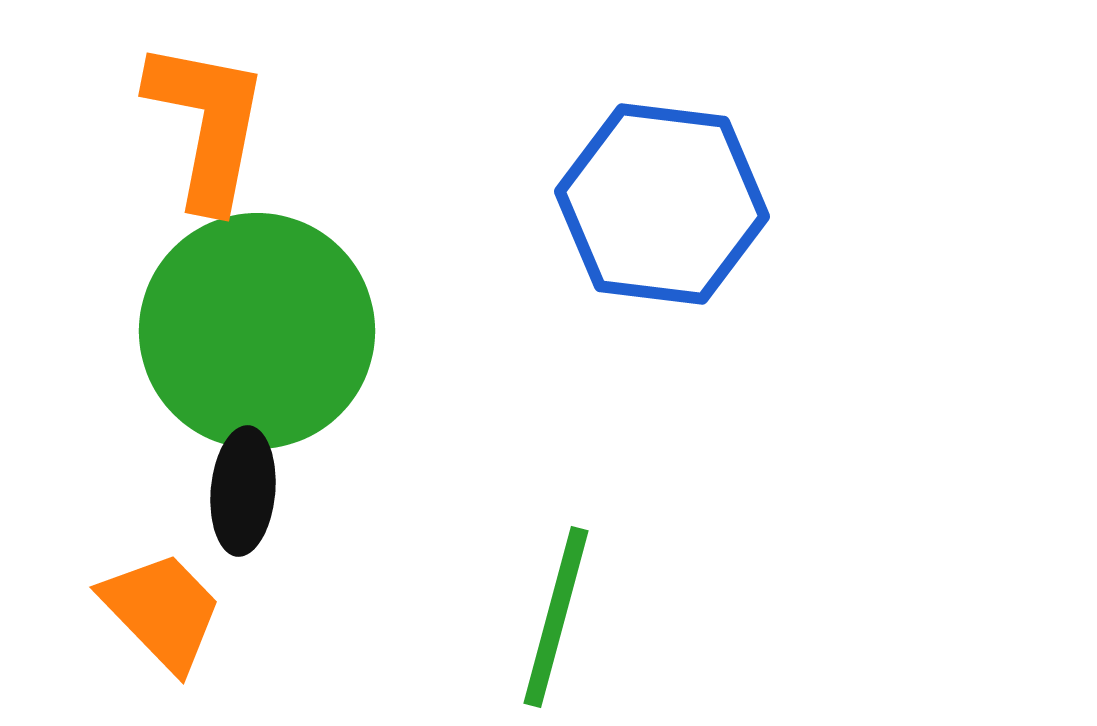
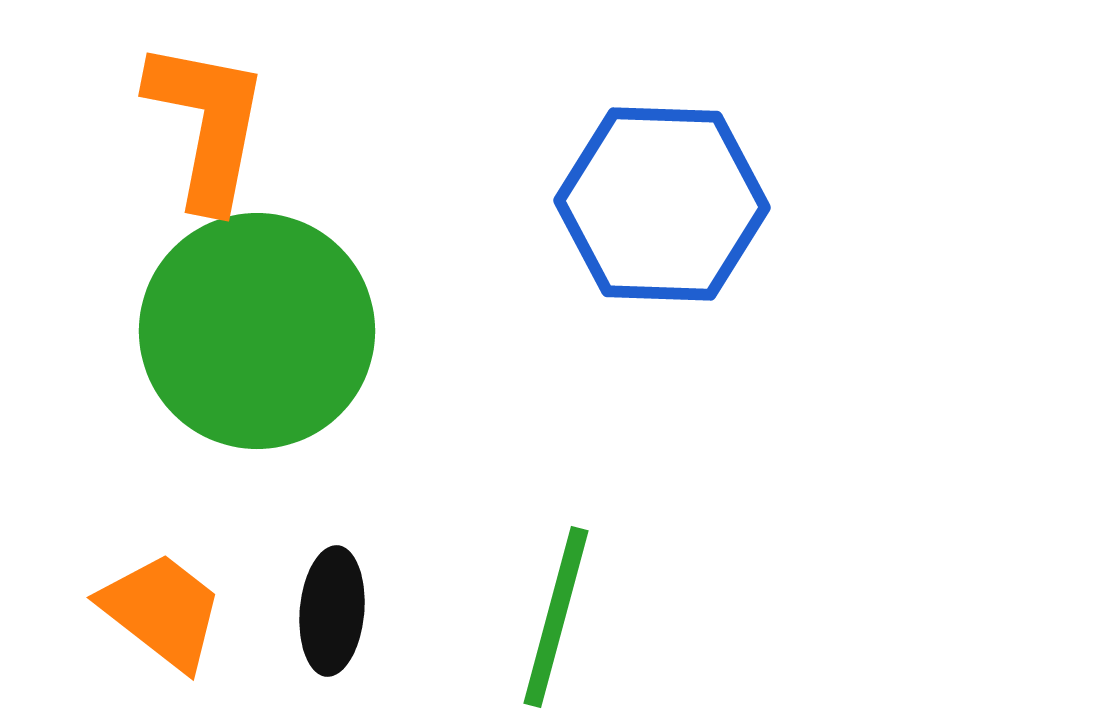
blue hexagon: rotated 5 degrees counterclockwise
black ellipse: moved 89 px right, 120 px down
orange trapezoid: rotated 8 degrees counterclockwise
